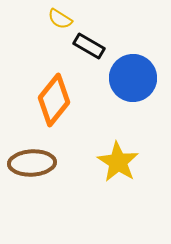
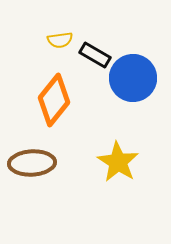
yellow semicircle: moved 21 px down; rotated 40 degrees counterclockwise
black rectangle: moved 6 px right, 9 px down
